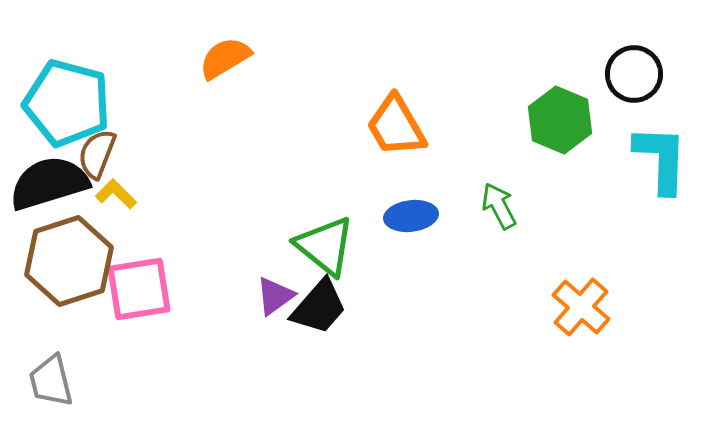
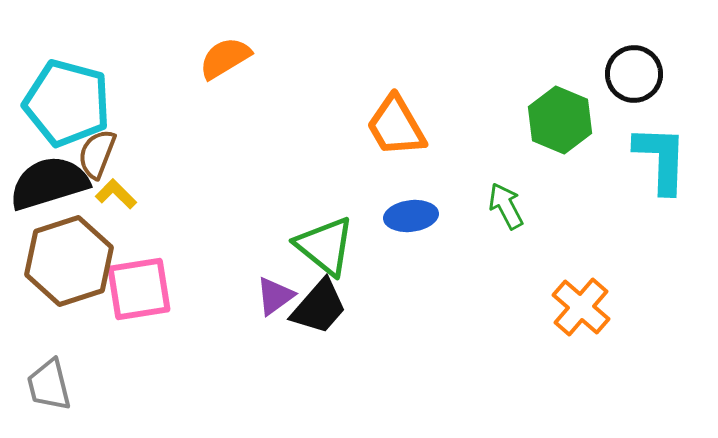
green arrow: moved 7 px right
gray trapezoid: moved 2 px left, 4 px down
